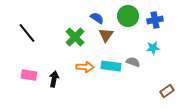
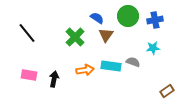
orange arrow: moved 3 px down; rotated 12 degrees counterclockwise
